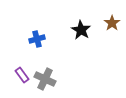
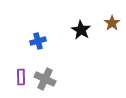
blue cross: moved 1 px right, 2 px down
purple rectangle: moved 1 px left, 2 px down; rotated 35 degrees clockwise
